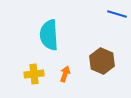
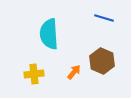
blue line: moved 13 px left, 4 px down
cyan semicircle: moved 1 px up
orange arrow: moved 9 px right, 2 px up; rotated 21 degrees clockwise
